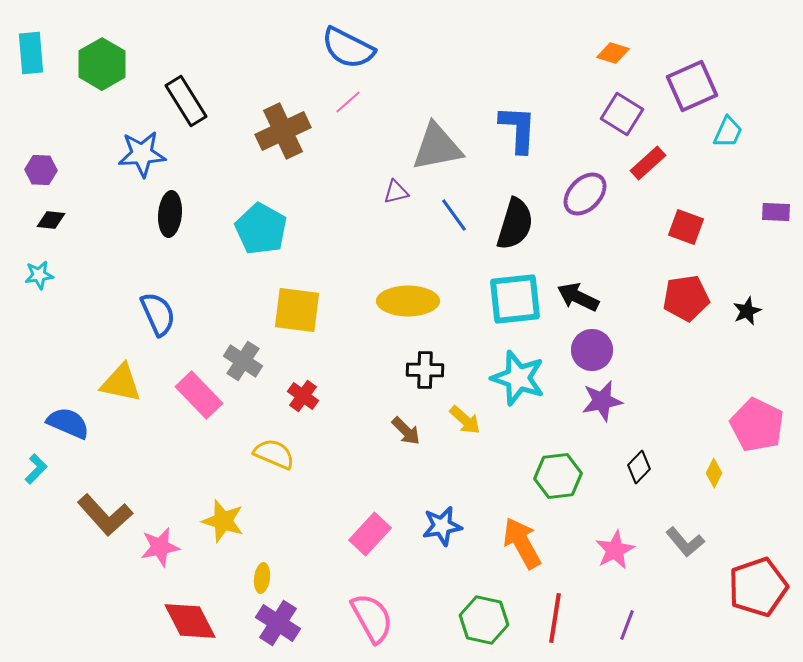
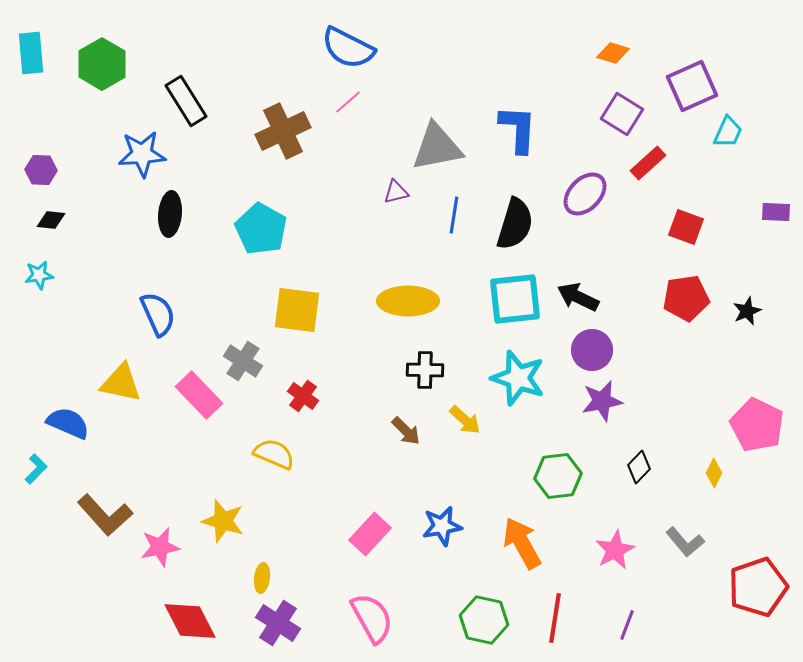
blue line at (454, 215): rotated 45 degrees clockwise
